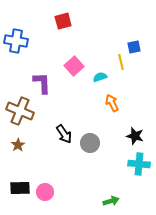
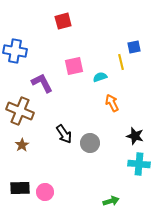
blue cross: moved 1 px left, 10 px down
pink square: rotated 30 degrees clockwise
purple L-shape: rotated 25 degrees counterclockwise
brown star: moved 4 px right
